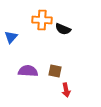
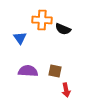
blue triangle: moved 9 px right, 1 px down; rotated 16 degrees counterclockwise
